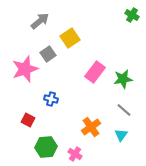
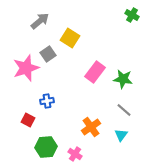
yellow square: rotated 24 degrees counterclockwise
pink star: moved 1 px right, 1 px up
green star: rotated 18 degrees clockwise
blue cross: moved 4 px left, 2 px down; rotated 24 degrees counterclockwise
